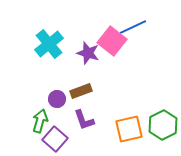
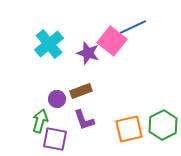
purple square: rotated 30 degrees counterclockwise
